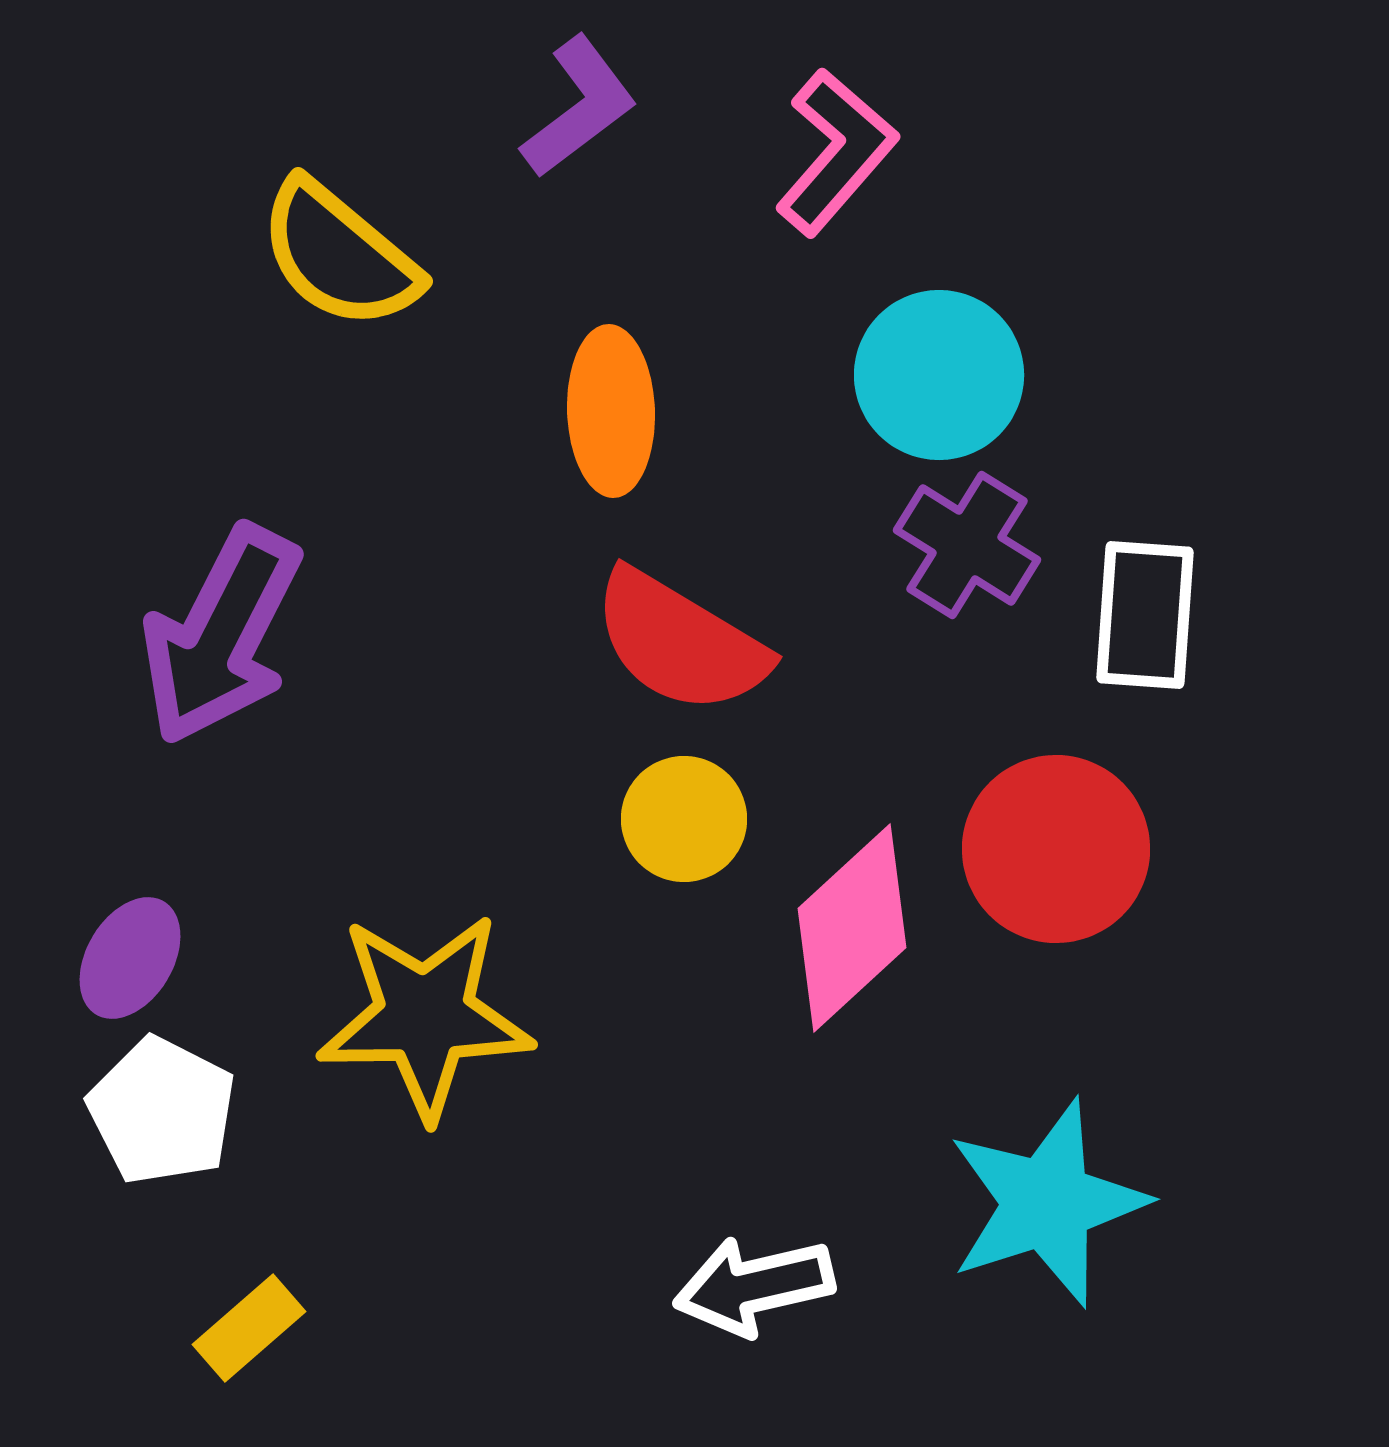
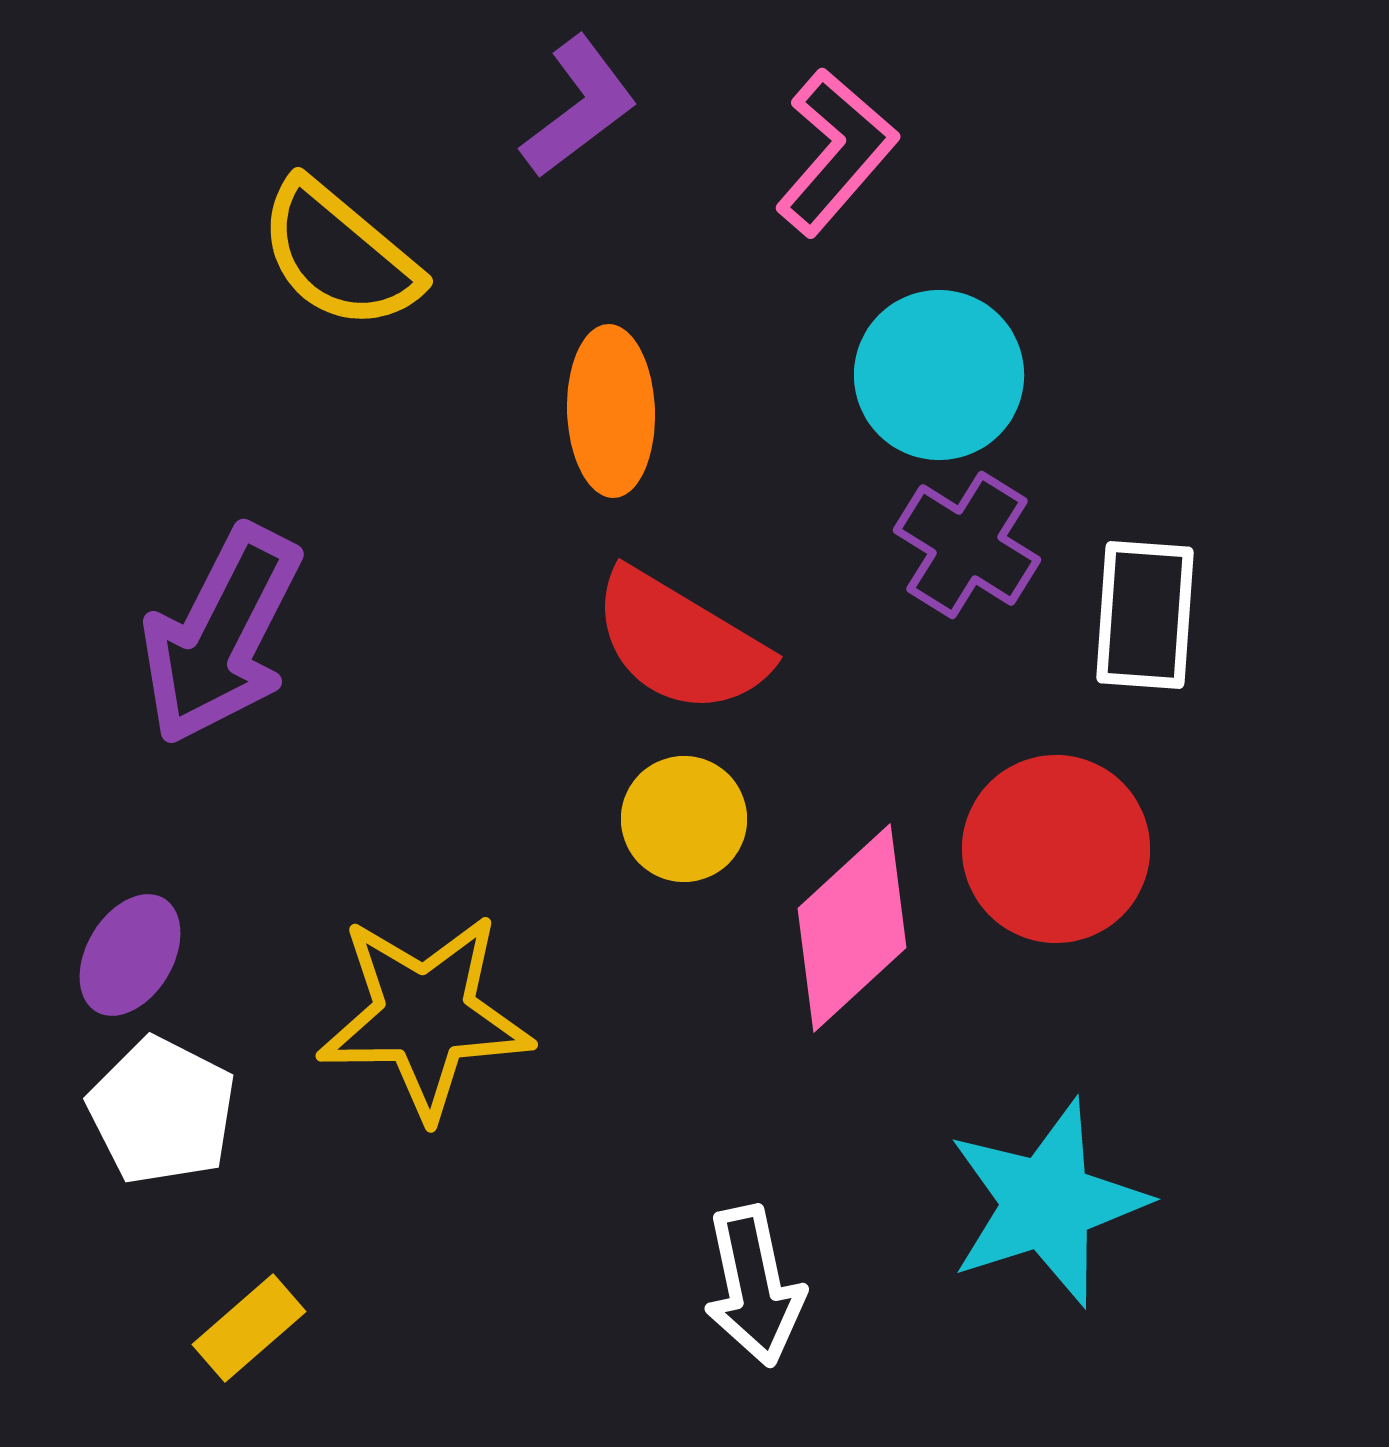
purple ellipse: moved 3 px up
white arrow: rotated 89 degrees counterclockwise
